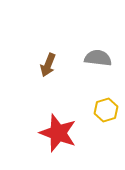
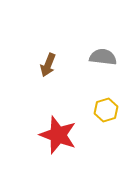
gray semicircle: moved 5 px right, 1 px up
red star: moved 2 px down
